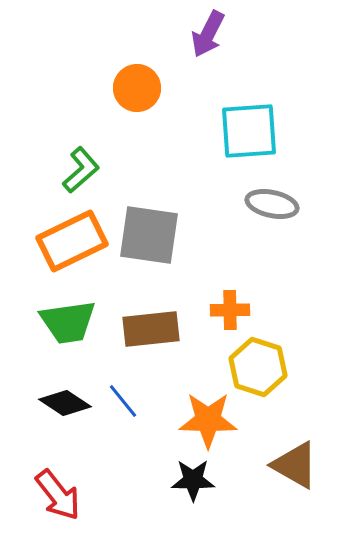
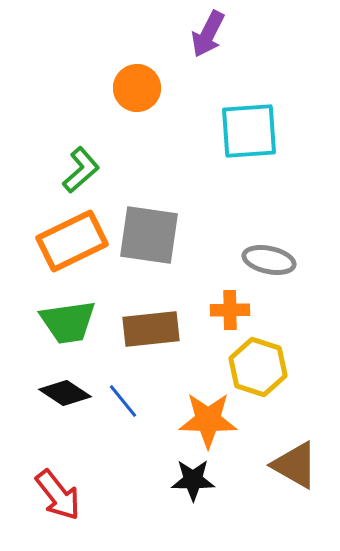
gray ellipse: moved 3 px left, 56 px down
black diamond: moved 10 px up
